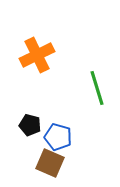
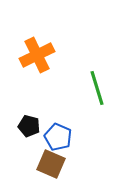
black pentagon: moved 1 px left, 1 px down
blue pentagon: rotated 8 degrees clockwise
brown square: moved 1 px right, 1 px down
